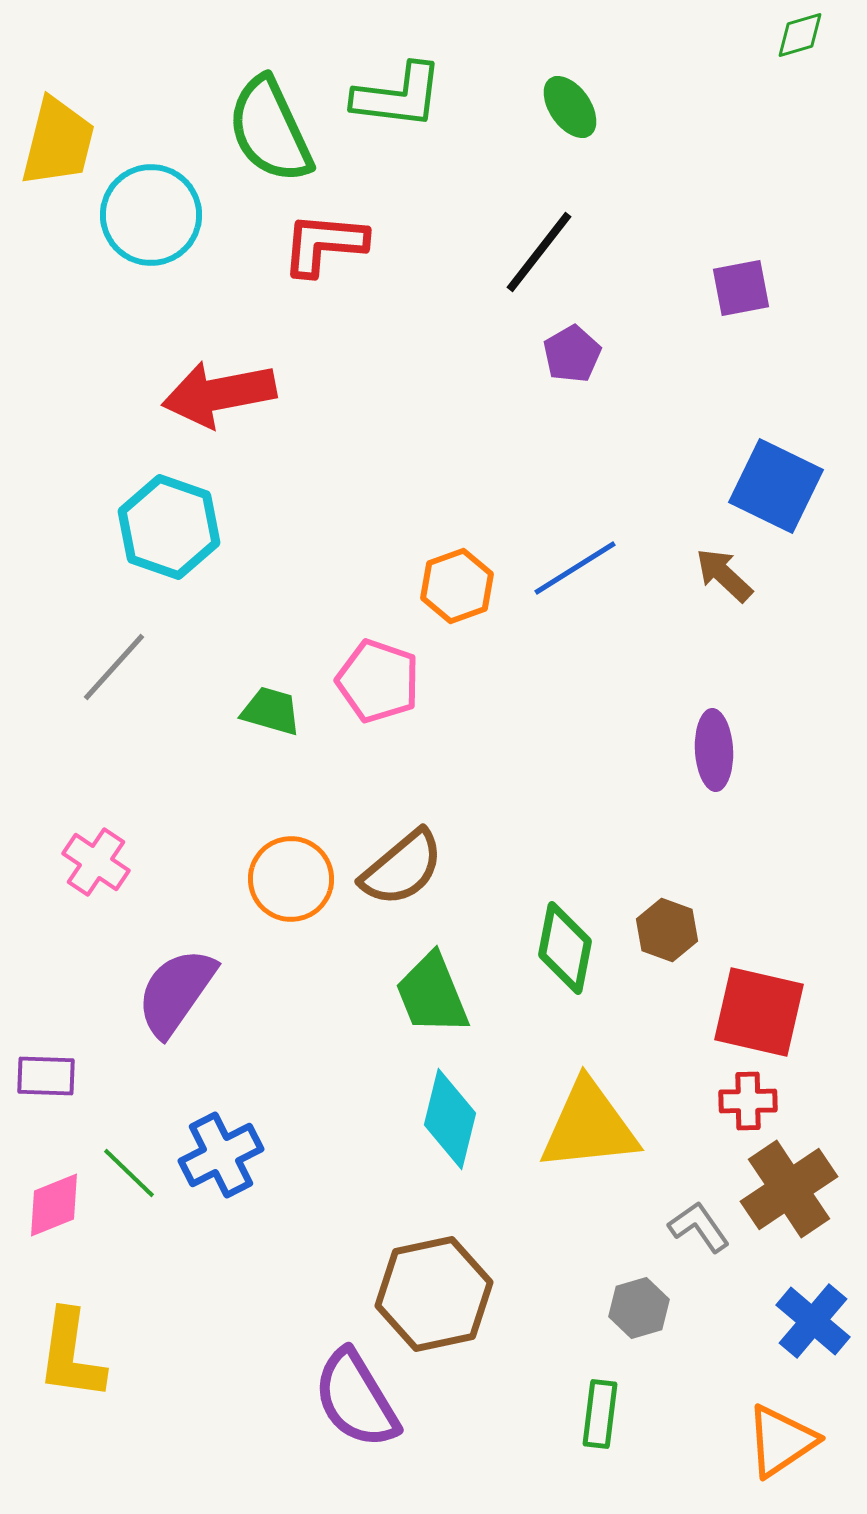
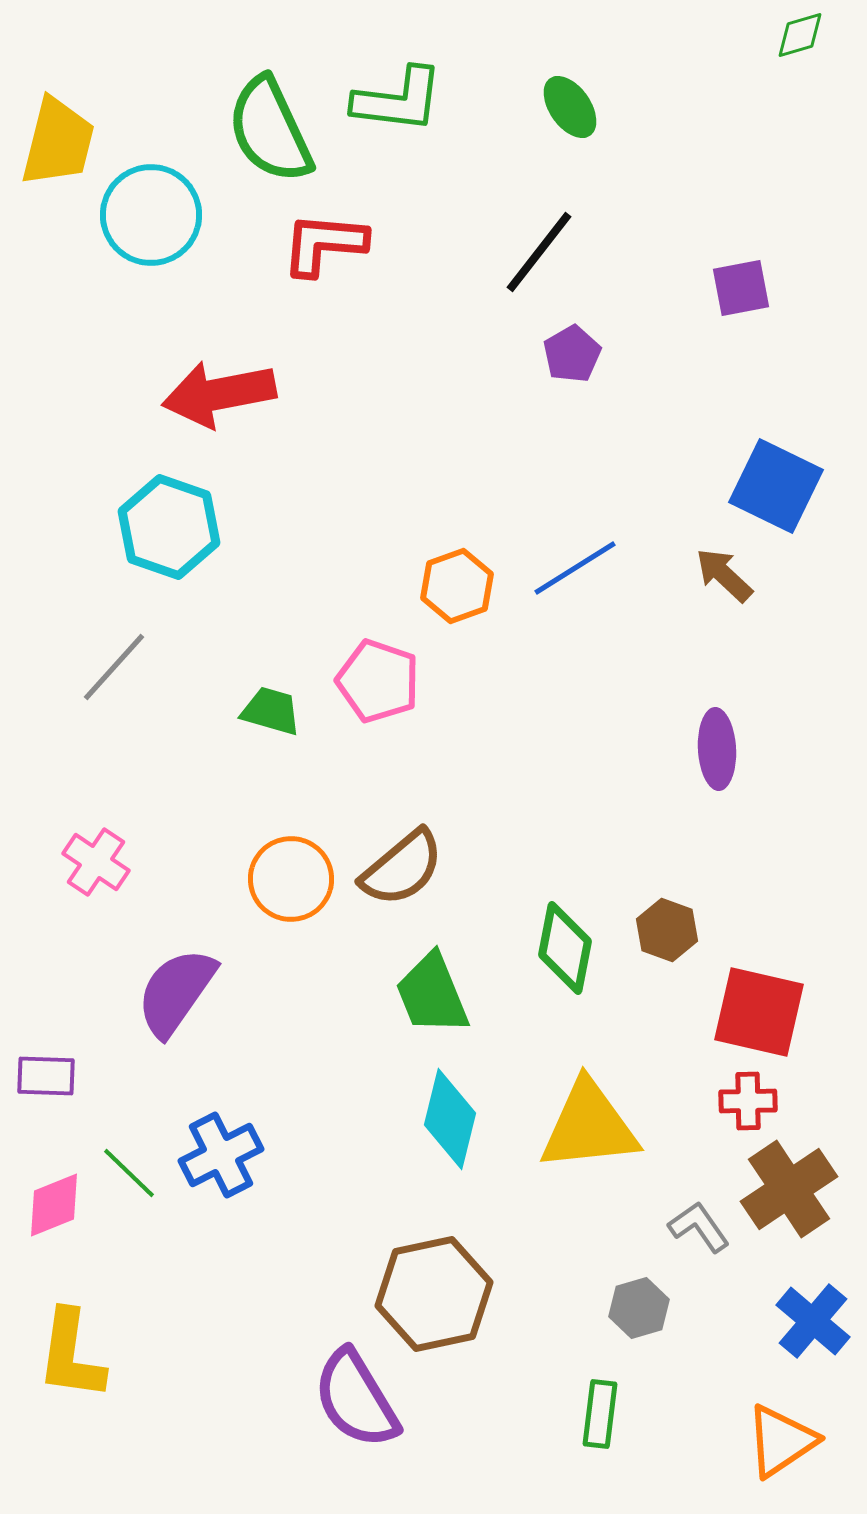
green L-shape at (398, 96): moved 4 px down
purple ellipse at (714, 750): moved 3 px right, 1 px up
